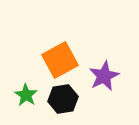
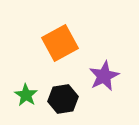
orange square: moved 17 px up
